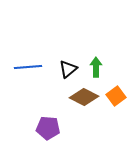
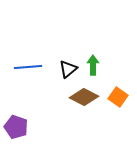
green arrow: moved 3 px left, 2 px up
orange square: moved 2 px right, 1 px down; rotated 18 degrees counterclockwise
purple pentagon: moved 32 px left, 1 px up; rotated 15 degrees clockwise
